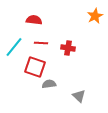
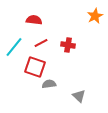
red line: rotated 32 degrees counterclockwise
red cross: moved 3 px up
